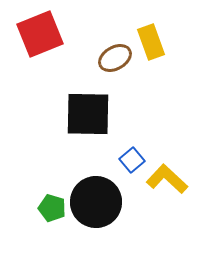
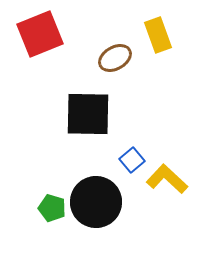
yellow rectangle: moved 7 px right, 7 px up
